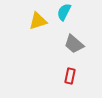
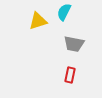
gray trapezoid: rotated 30 degrees counterclockwise
red rectangle: moved 1 px up
